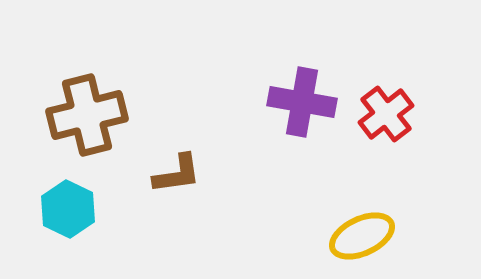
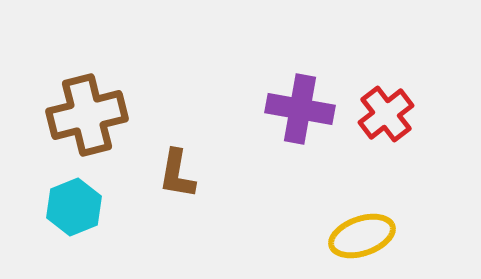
purple cross: moved 2 px left, 7 px down
brown L-shape: rotated 108 degrees clockwise
cyan hexagon: moved 6 px right, 2 px up; rotated 12 degrees clockwise
yellow ellipse: rotated 6 degrees clockwise
